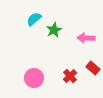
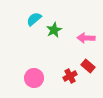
red rectangle: moved 5 px left, 2 px up
red cross: rotated 16 degrees clockwise
